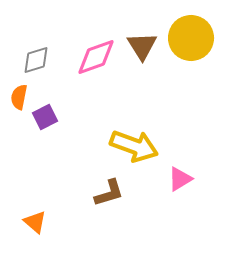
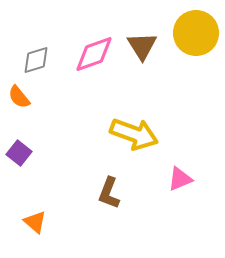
yellow circle: moved 5 px right, 5 px up
pink diamond: moved 2 px left, 3 px up
orange semicircle: rotated 50 degrees counterclockwise
purple square: moved 26 px left, 36 px down; rotated 25 degrees counterclockwise
yellow arrow: moved 12 px up
pink triangle: rotated 8 degrees clockwise
brown L-shape: rotated 128 degrees clockwise
